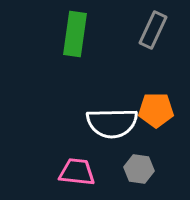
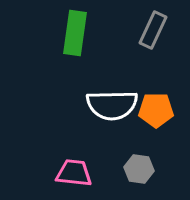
green rectangle: moved 1 px up
white semicircle: moved 18 px up
pink trapezoid: moved 3 px left, 1 px down
